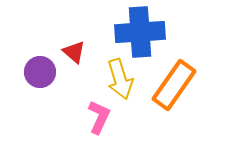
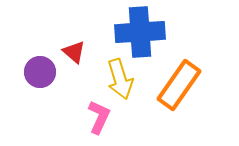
orange rectangle: moved 5 px right
